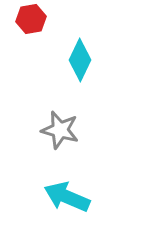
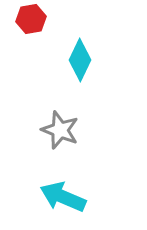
gray star: rotated 6 degrees clockwise
cyan arrow: moved 4 px left
